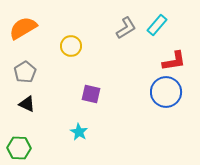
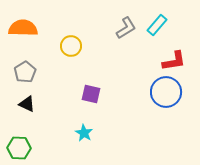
orange semicircle: rotated 32 degrees clockwise
cyan star: moved 5 px right, 1 px down
